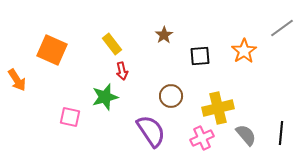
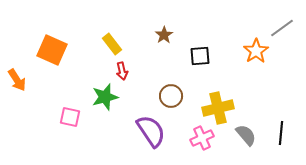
orange star: moved 12 px right
